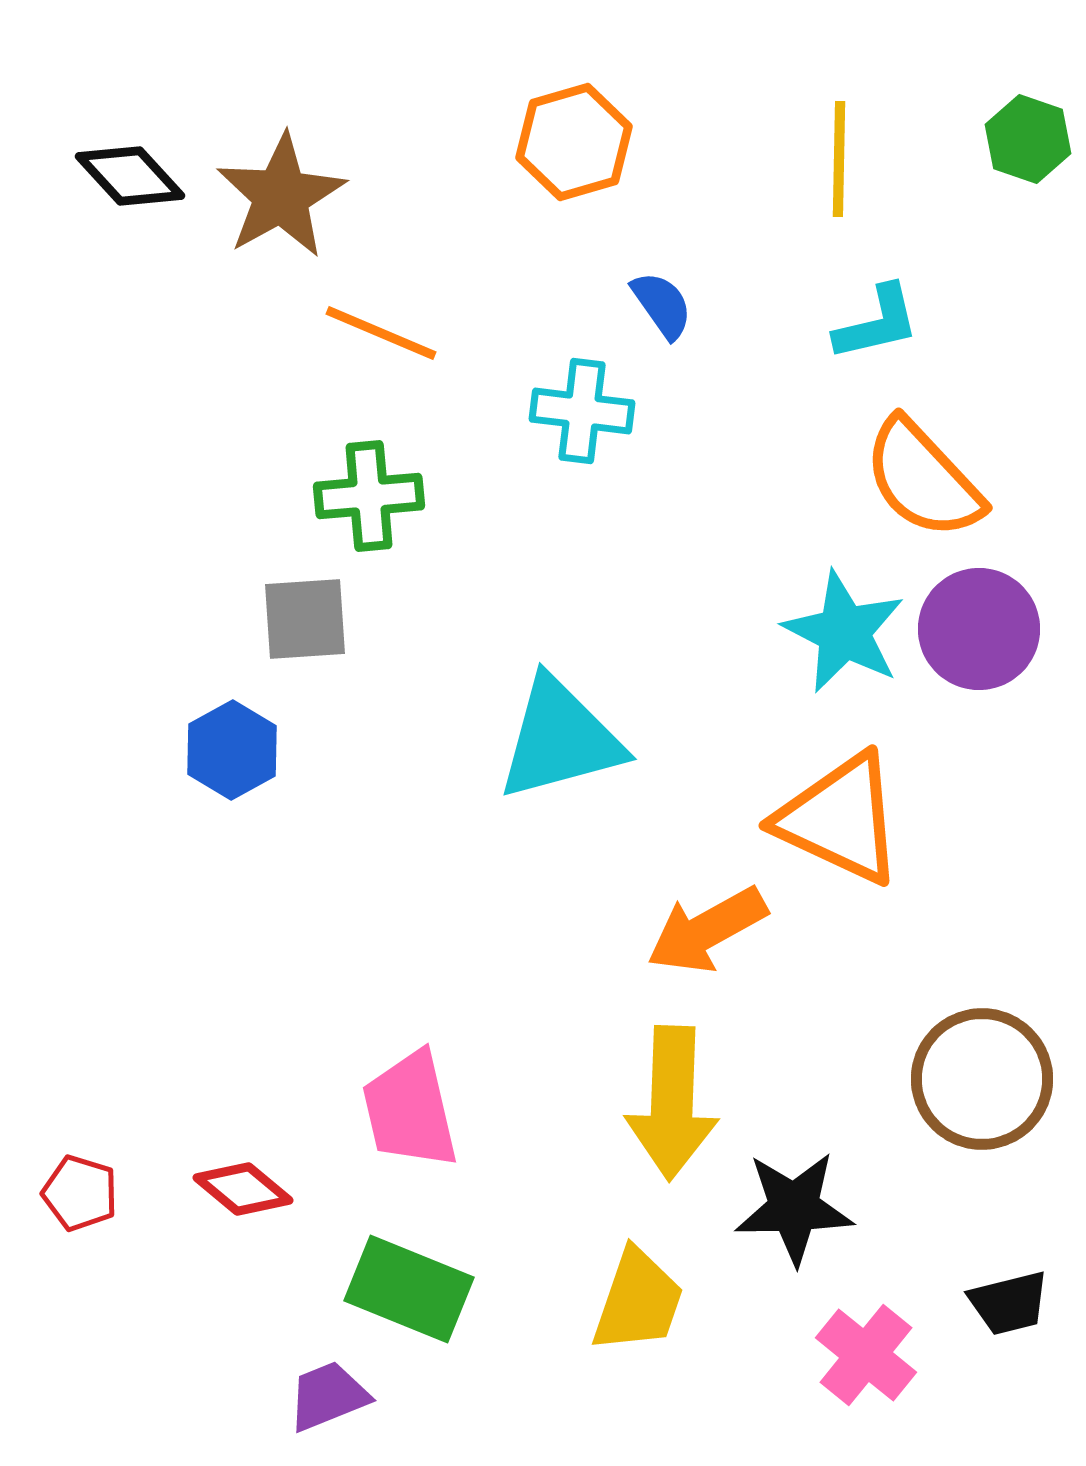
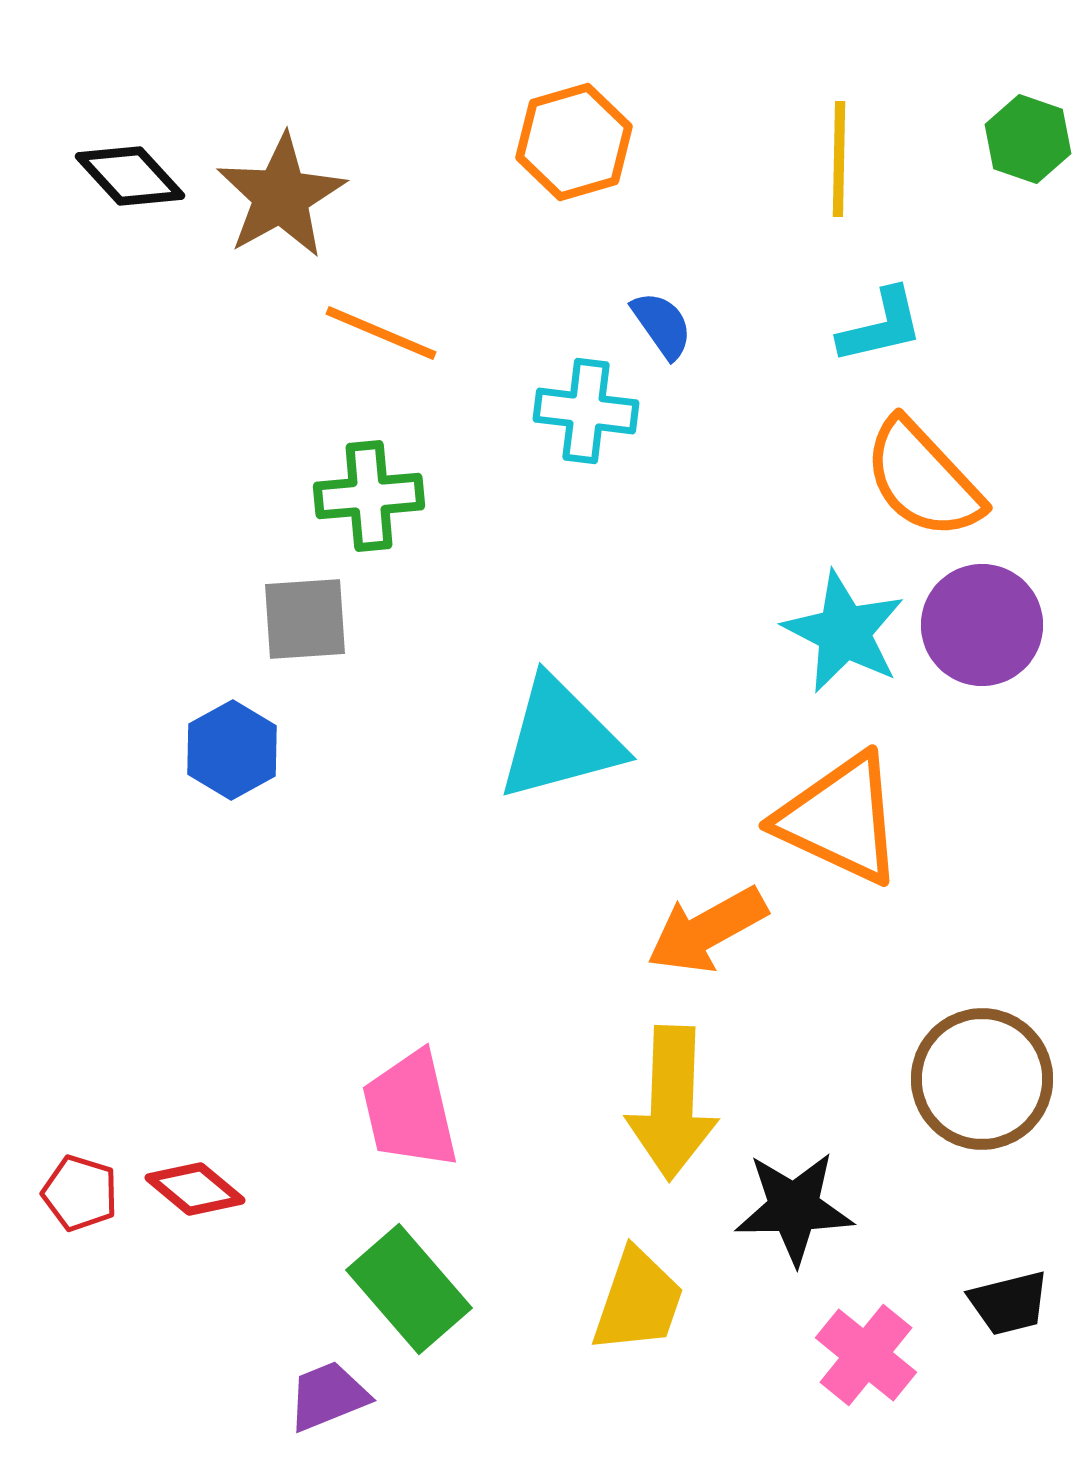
blue semicircle: moved 20 px down
cyan L-shape: moved 4 px right, 3 px down
cyan cross: moved 4 px right
purple circle: moved 3 px right, 4 px up
red diamond: moved 48 px left
green rectangle: rotated 27 degrees clockwise
